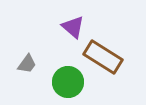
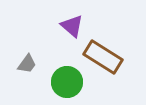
purple triangle: moved 1 px left, 1 px up
green circle: moved 1 px left
